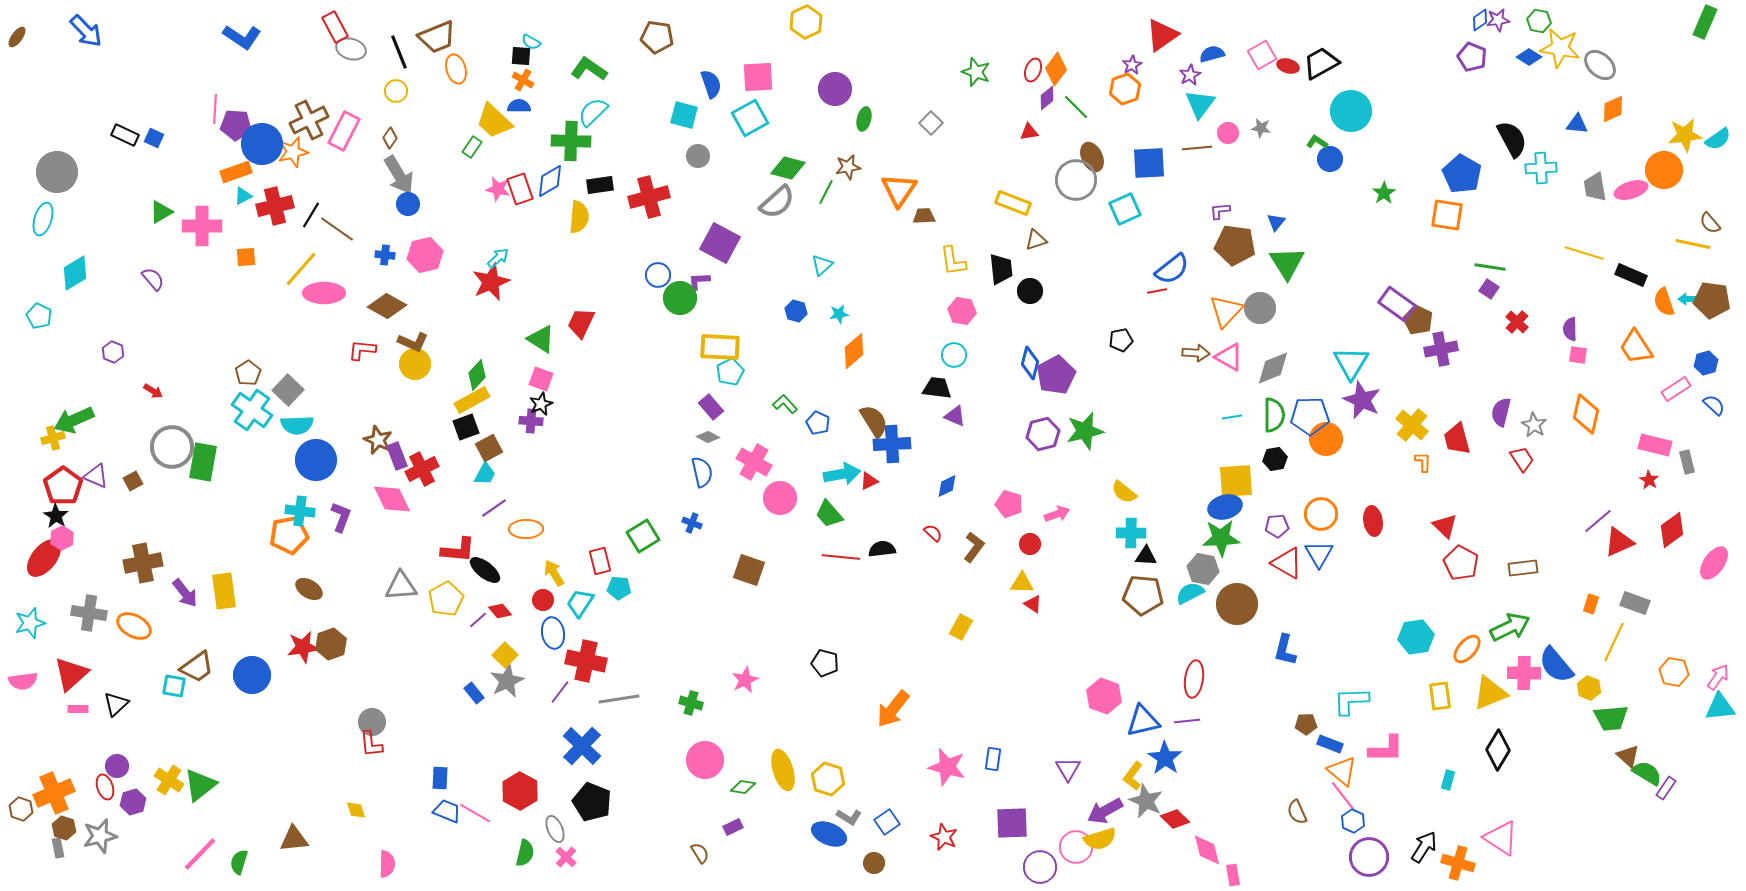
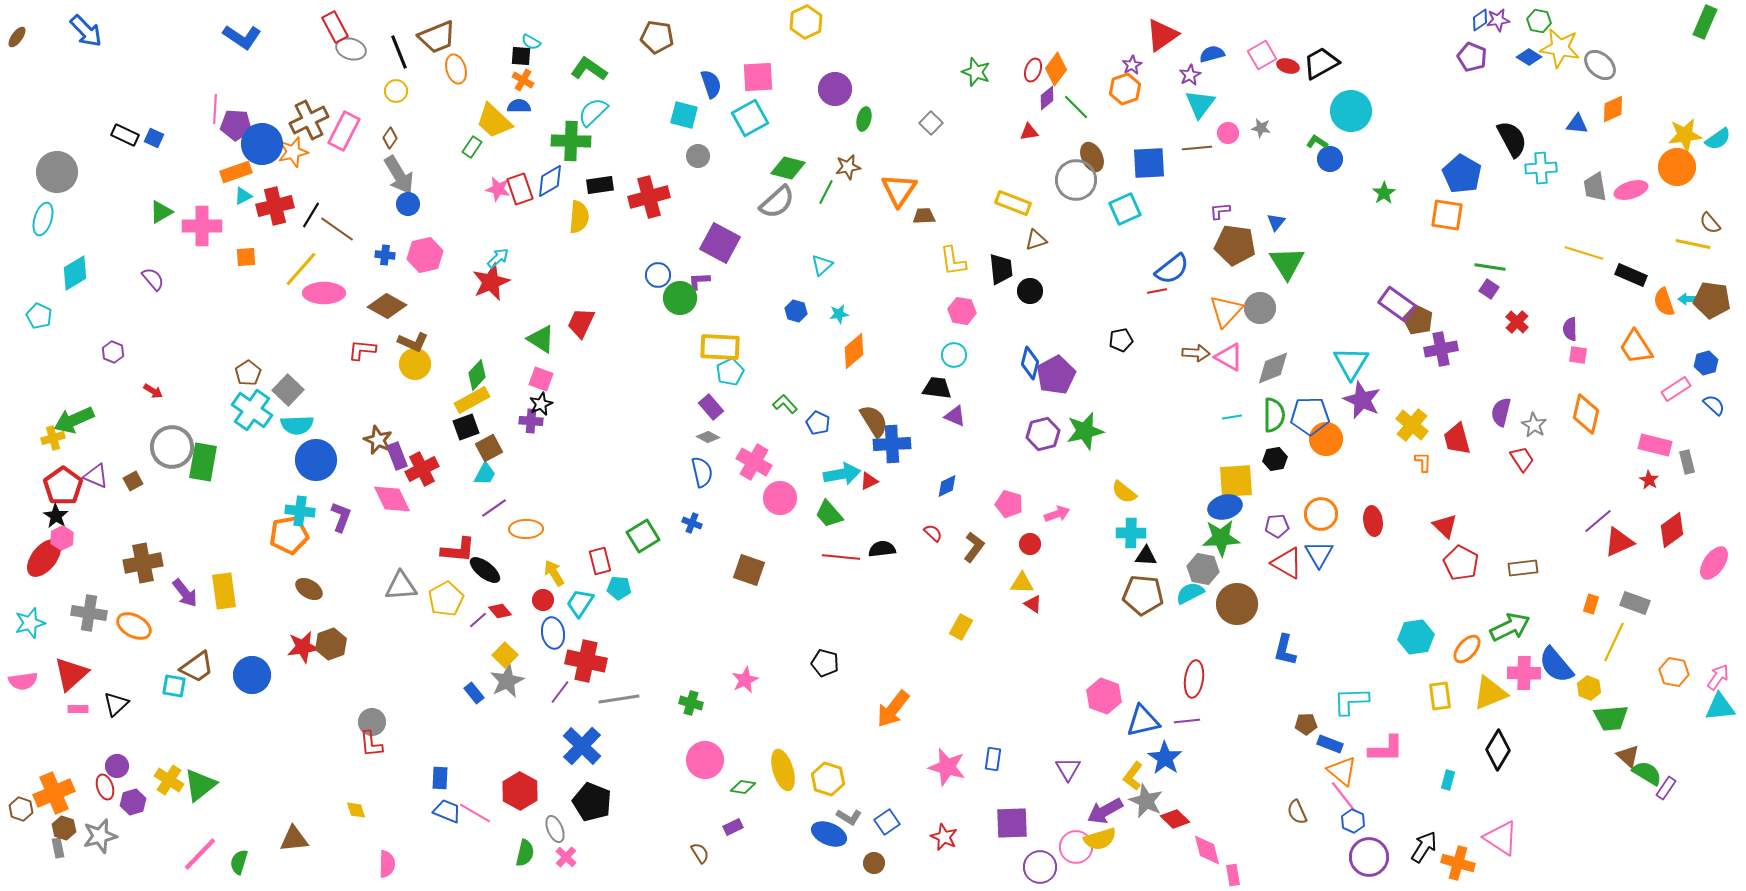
orange circle at (1664, 170): moved 13 px right, 3 px up
